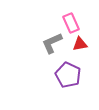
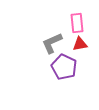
pink rectangle: moved 6 px right; rotated 18 degrees clockwise
purple pentagon: moved 4 px left, 8 px up
